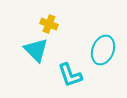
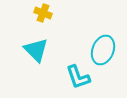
yellow cross: moved 6 px left, 11 px up
cyan L-shape: moved 8 px right, 2 px down
